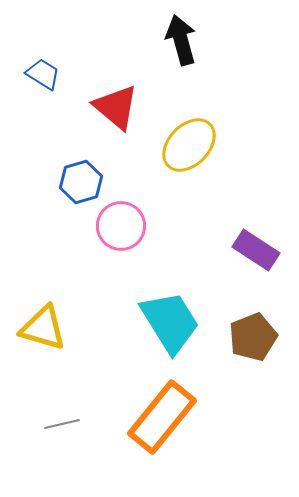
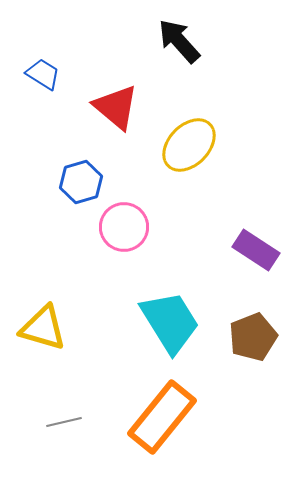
black arrow: moved 2 px left, 1 px down; rotated 27 degrees counterclockwise
pink circle: moved 3 px right, 1 px down
gray line: moved 2 px right, 2 px up
